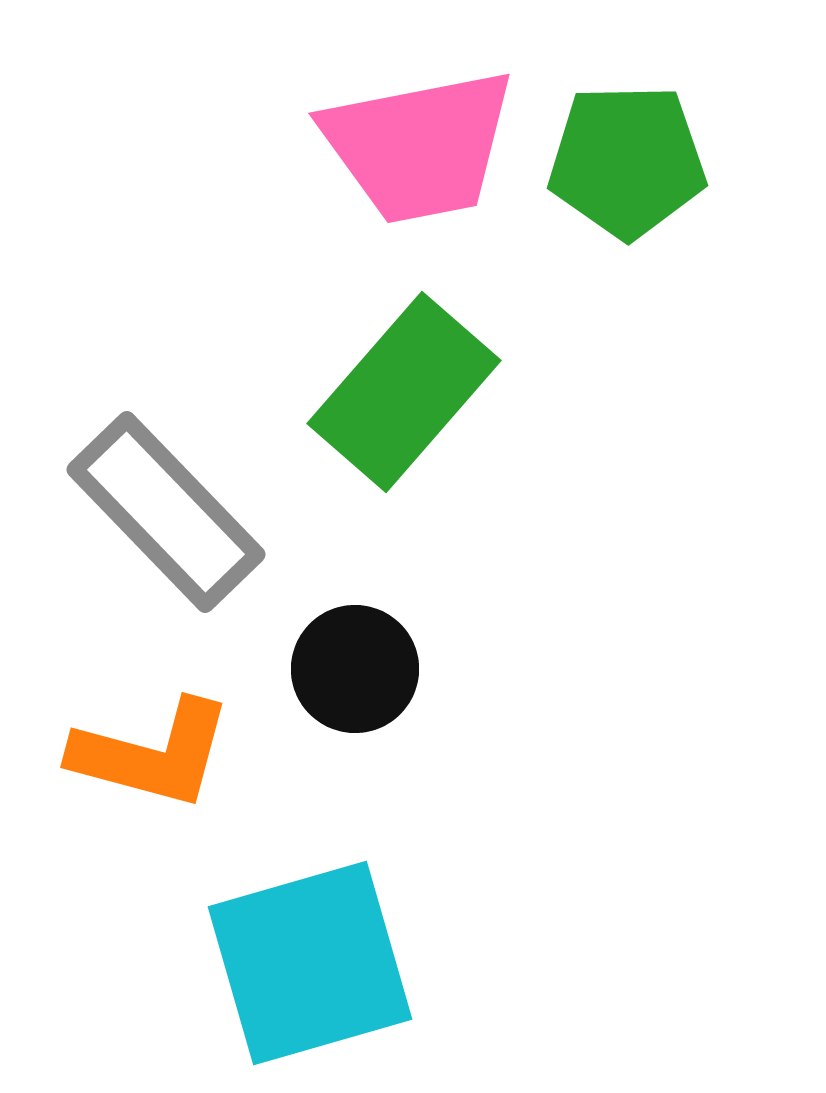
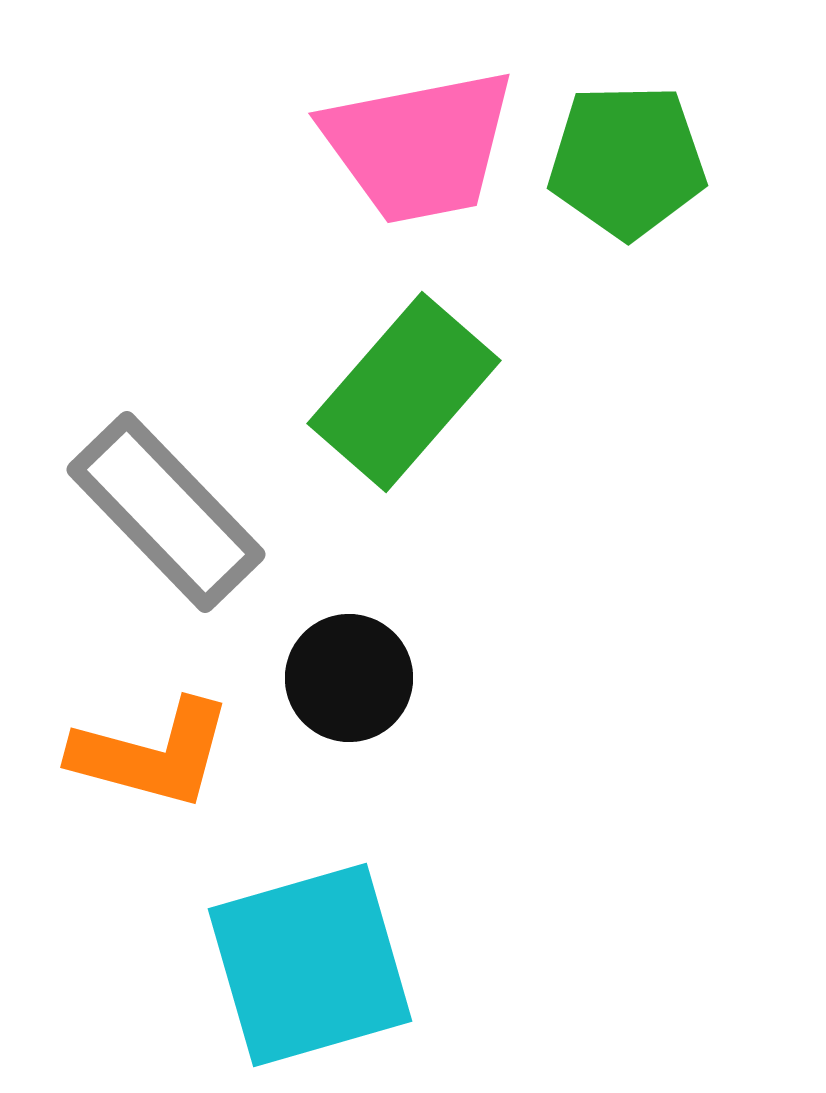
black circle: moved 6 px left, 9 px down
cyan square: moved 2 px down
